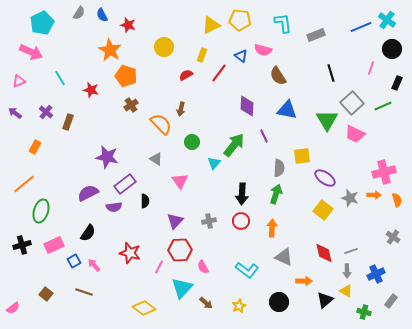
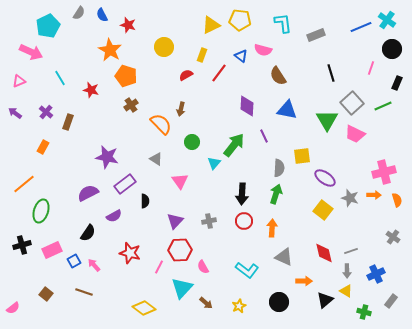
cyan pentagon at (42, 23): moved 6 px right, 3 px down
orange rectangle at (35, 147): moved 8 px right
purple semicircle at (114, 207): moved 9 px down; rotated 21 degrees counterclockwise
red circle at (241, 221): moved 3 px right
pink rectangle at (54, 245): moved 2 px left, 5 px down
